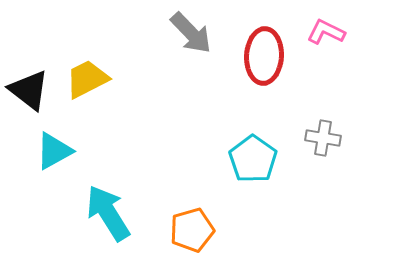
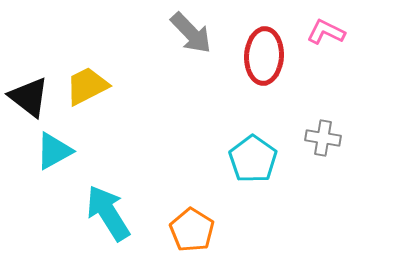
yellow trapezoid: moved 7 px down
black triangle: moved 7 px down
orange pentagon: rotated 24 degrees counterclockwise
